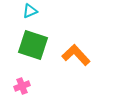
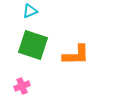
orange L-shape: rotated 132 degrees clockwise
